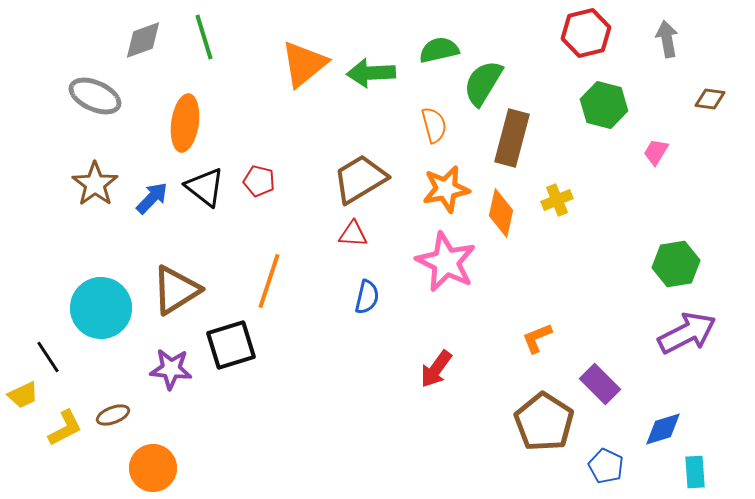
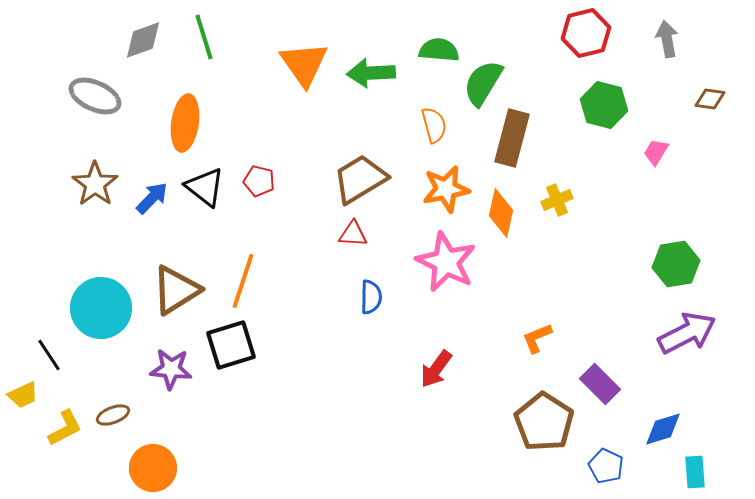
green semicircle at (439, 50): rotated 18 degrees clockwise
orange triangle at (304, 64): rotated 26 degrees counterclockwise
orange line at (269, 281): moved 26 px left
blue semicircle at (367, 297): moved 4 px right; rotated 12 degrees counterclockwise
black line at (48, 357): moved 1 px right, 2 px up
